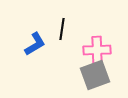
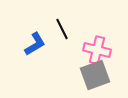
black line: rotated 35 degrees counterclockwise
pink cross: rotated 16 degrees clockwise
